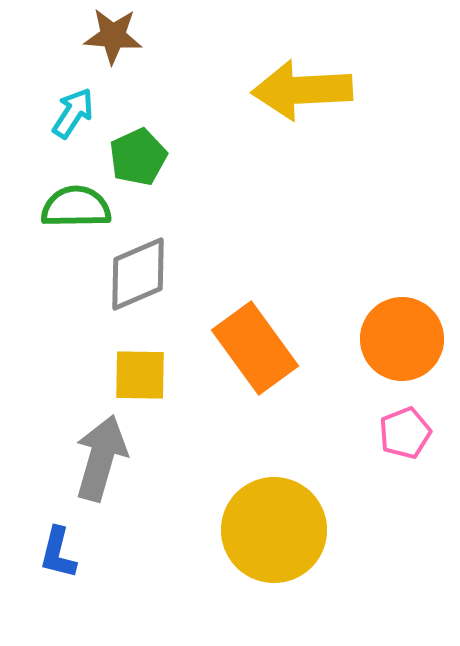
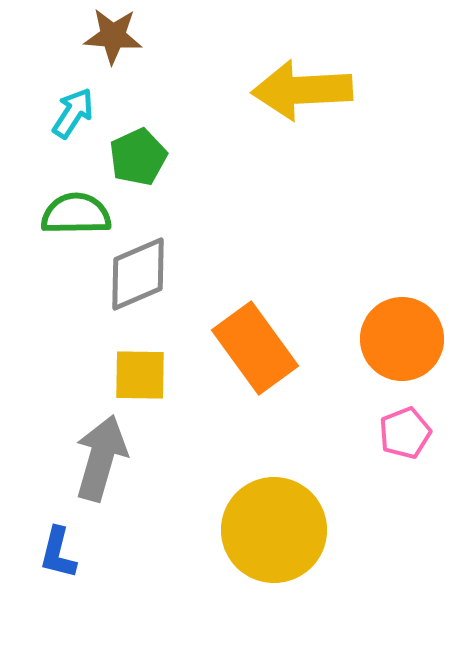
green semicircle: moved 7 px down
